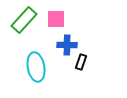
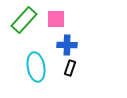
black rectangle: moved 11 px left, 6 px down
